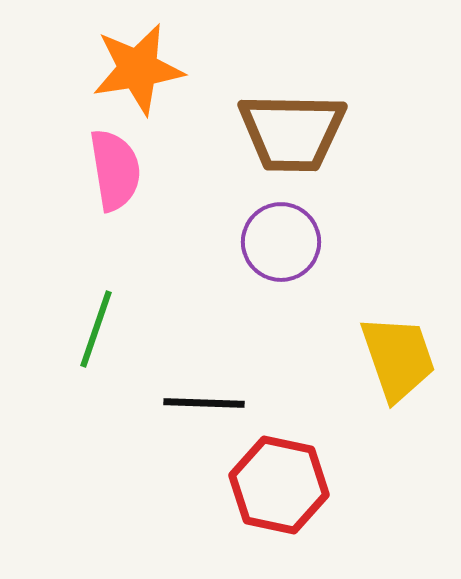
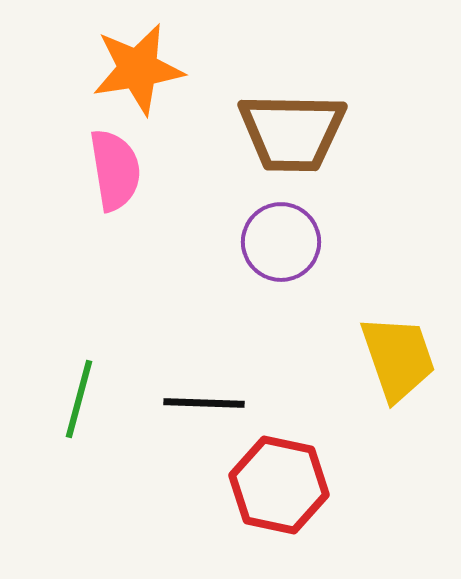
green line: moved 17 px left, 70 px down; rotated 4 degrees counterclockwise
